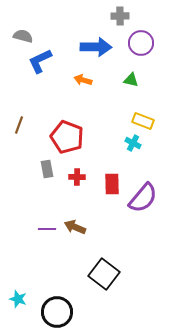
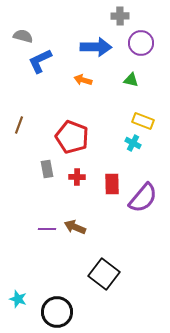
red pentagon: moved 5 px right
